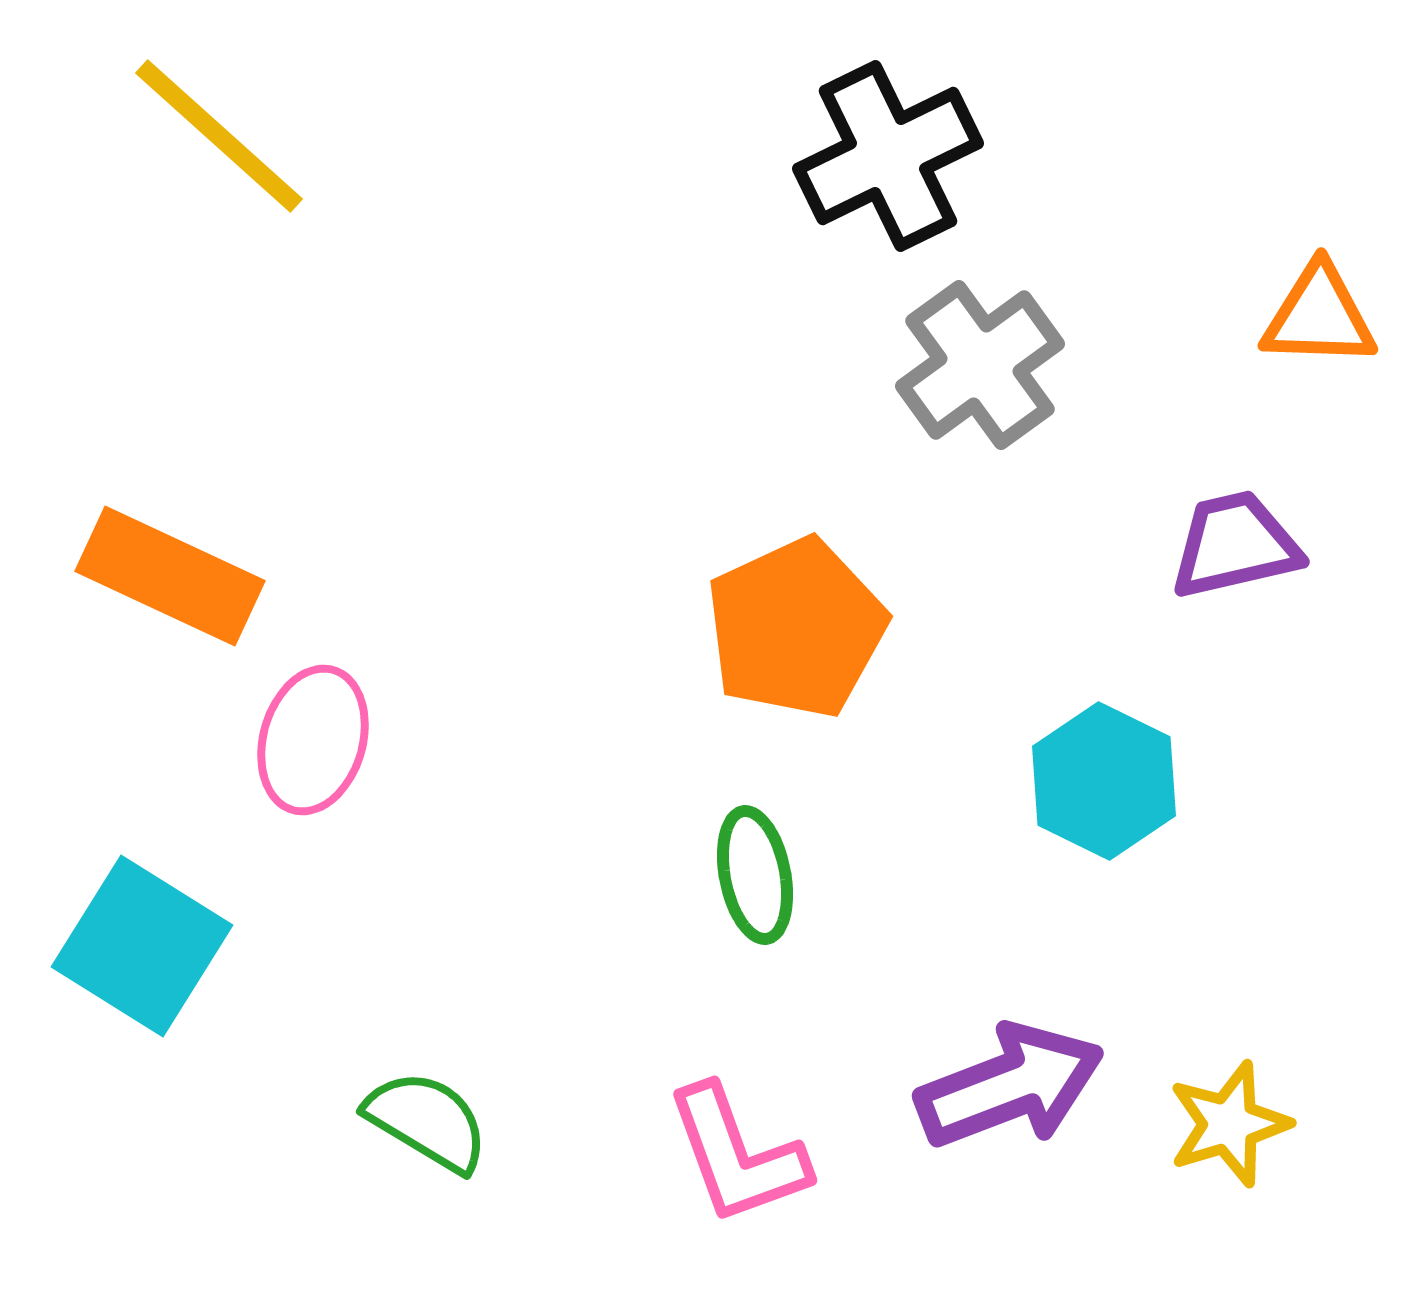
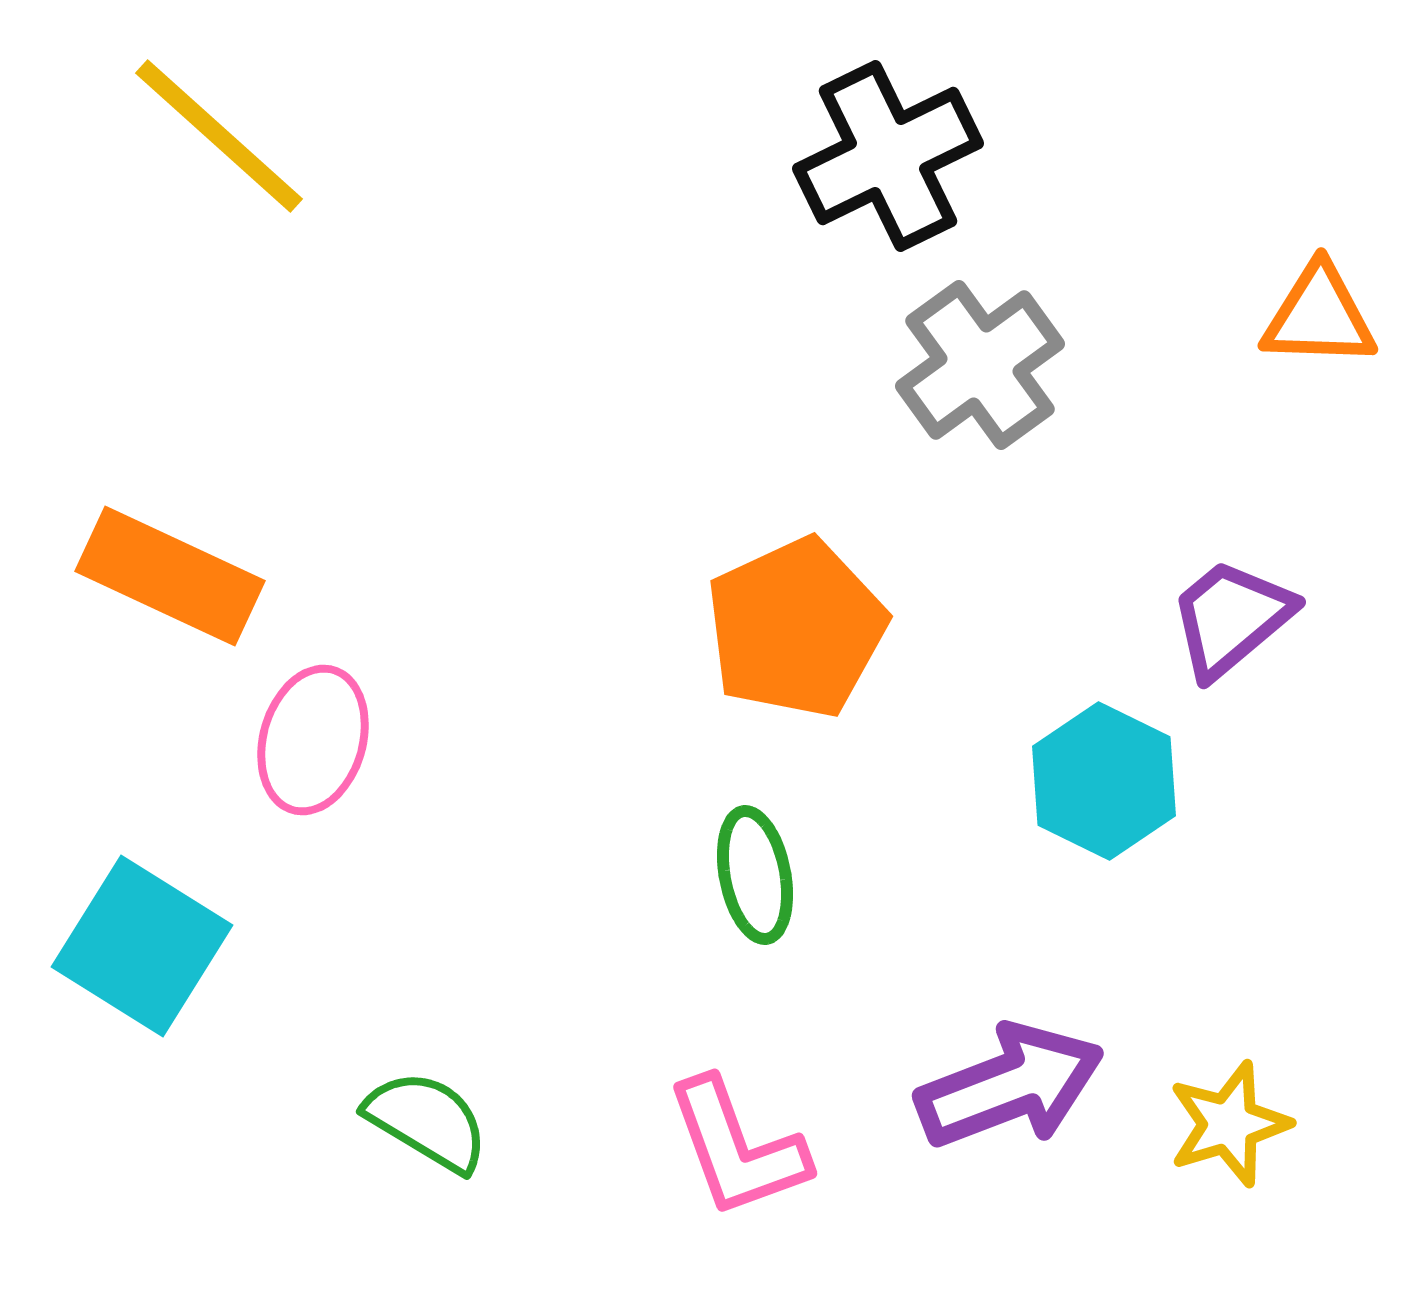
purple trapezoid: moved 4 px left, 73 px down; rotated 27 degrees counterclockwise
pink L-shape: moved 7 px up
